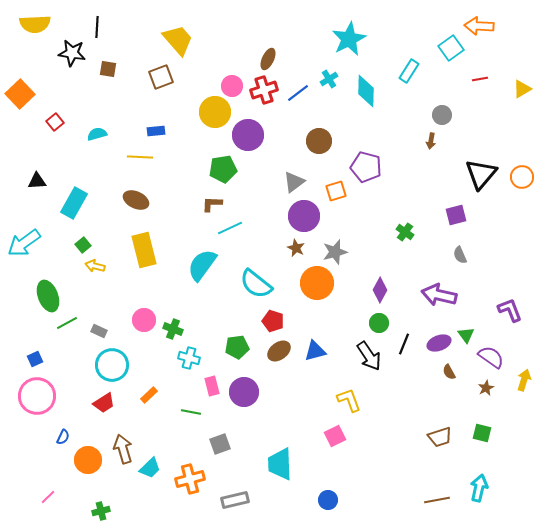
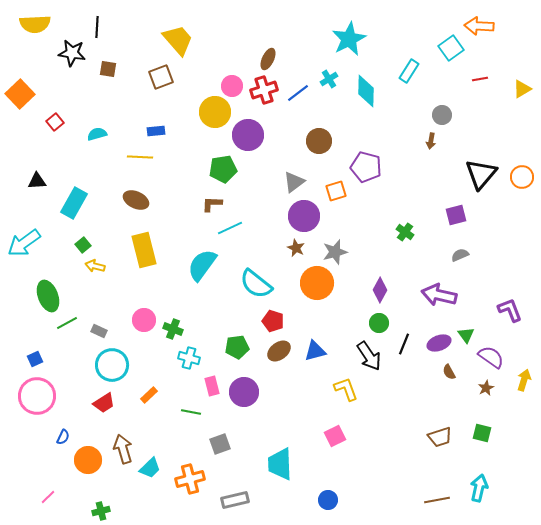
gray semicircle at (460, 255): rotated 90 degrees clockwise
yellow L-shape at (349, 400): moved 3 px left, 11 px up
